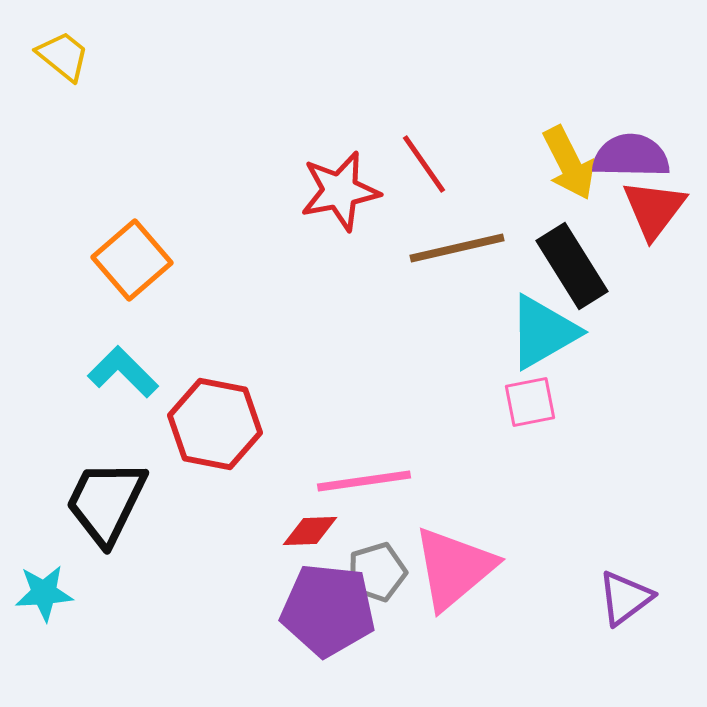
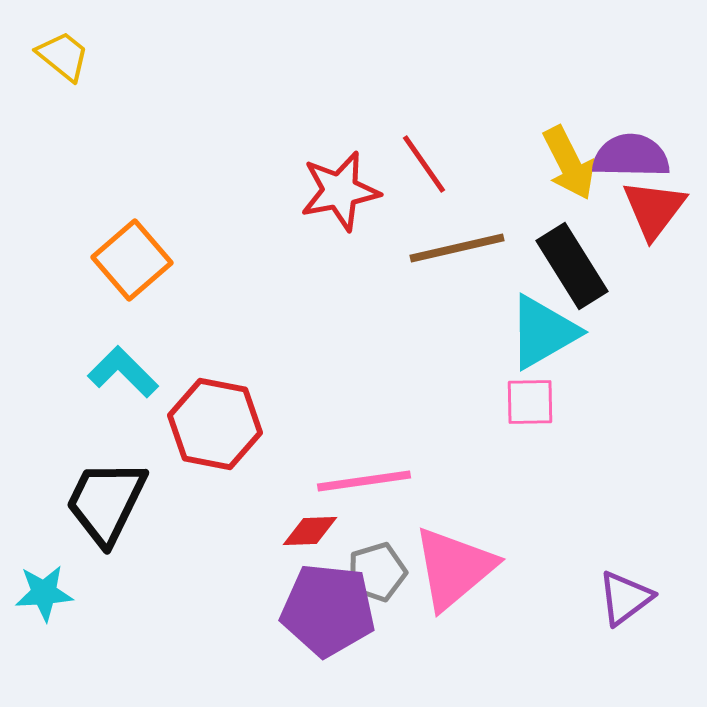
pink square: rotated 10 degrees clockwise
